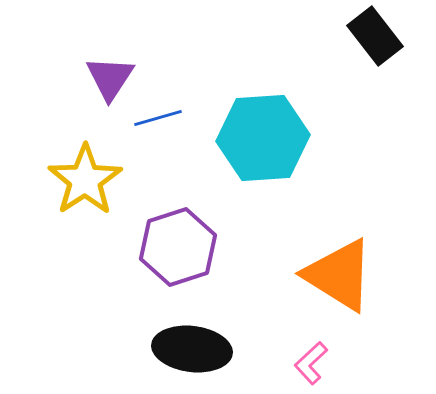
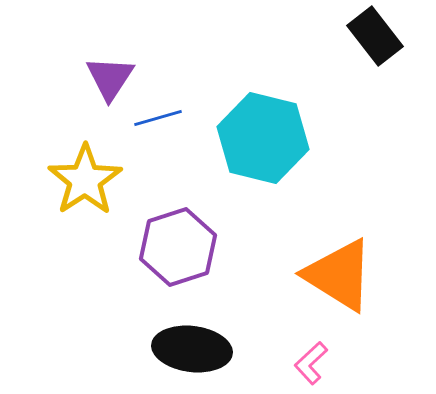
cyan hexagon: rotated 18 degrees clockwise
